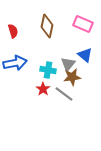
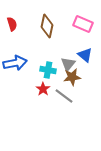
red semicircle: moved 1 px left, 7 px up
gray line: moved 2 px down
